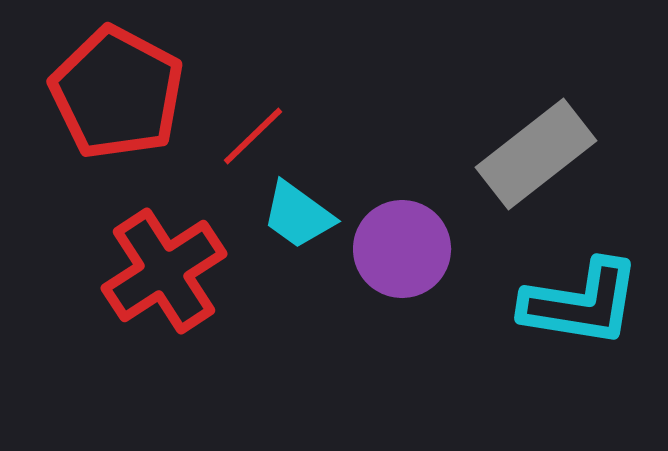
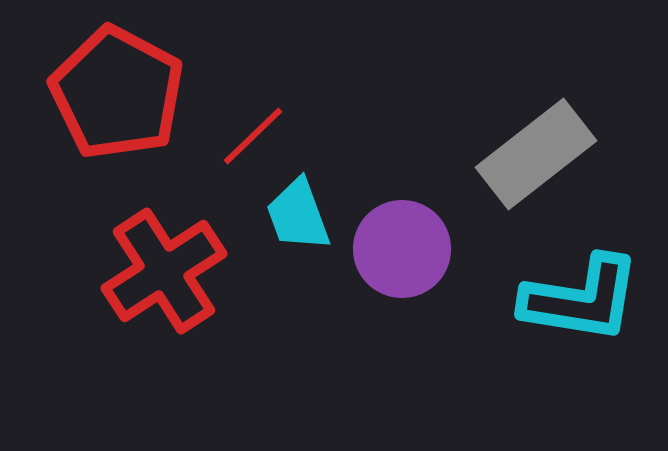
cyan trapezoid: rotated 34 degrees clockwise
cyan L-shape: moved 4 px up
